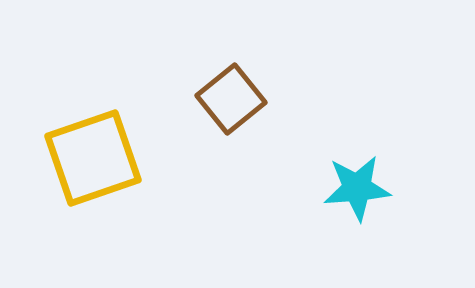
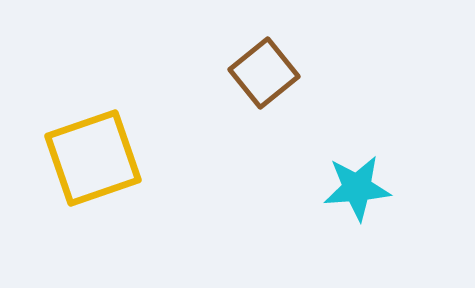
brown square: moved 33 px right, 26 px up
